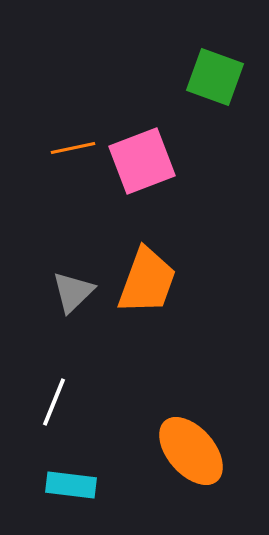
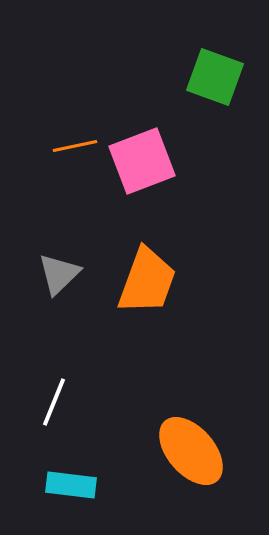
orange line: moved 2 px right, 2 px up
gray triangle: moved 14 px left, 18 px up
